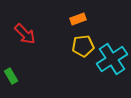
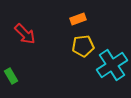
cyan cross: moved 6 px down
